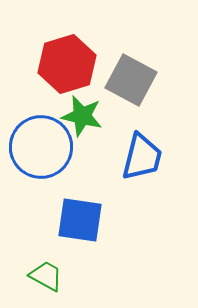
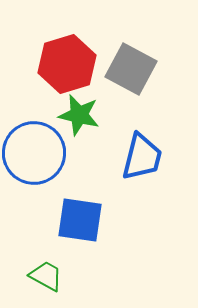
gray square: moved 11 px up
green star: moved 3 px left, 1 px up
blue circle: moved 7 px left, 6 px down
